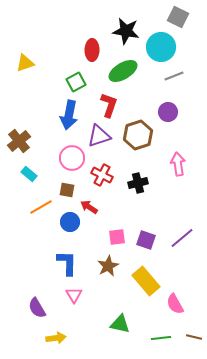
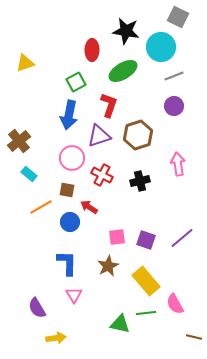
purple circle: moved 6 px right, 6 px up
black cross: moved 2 px right, 2 px up
green line: moved 15 px left, 25 px up
